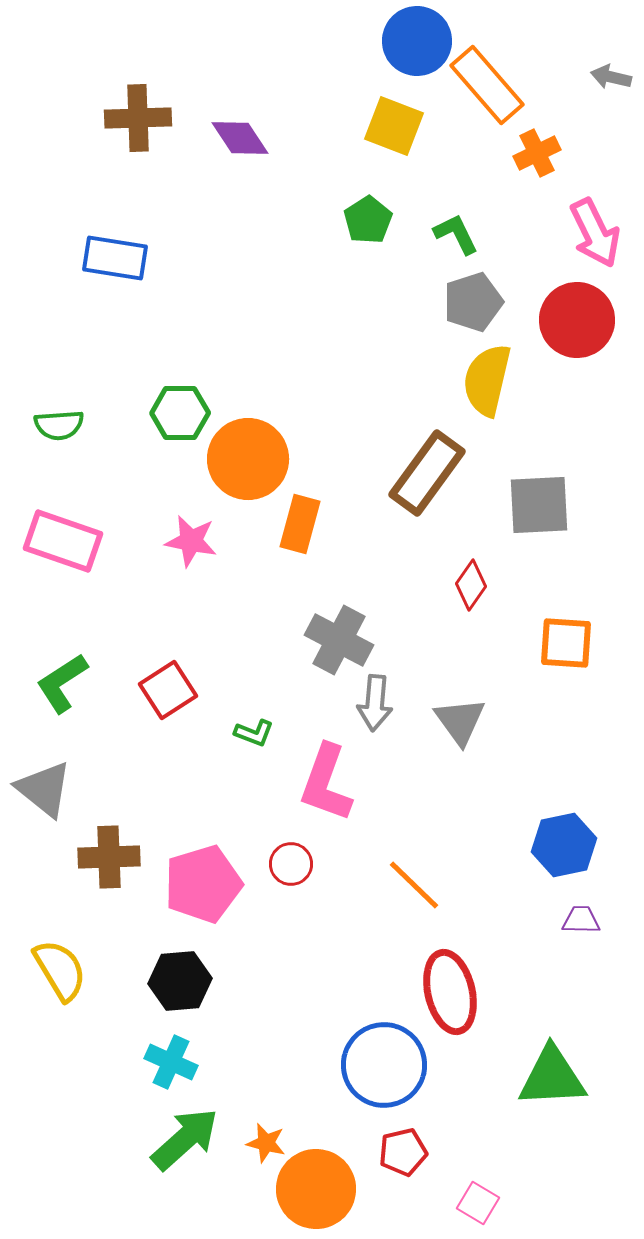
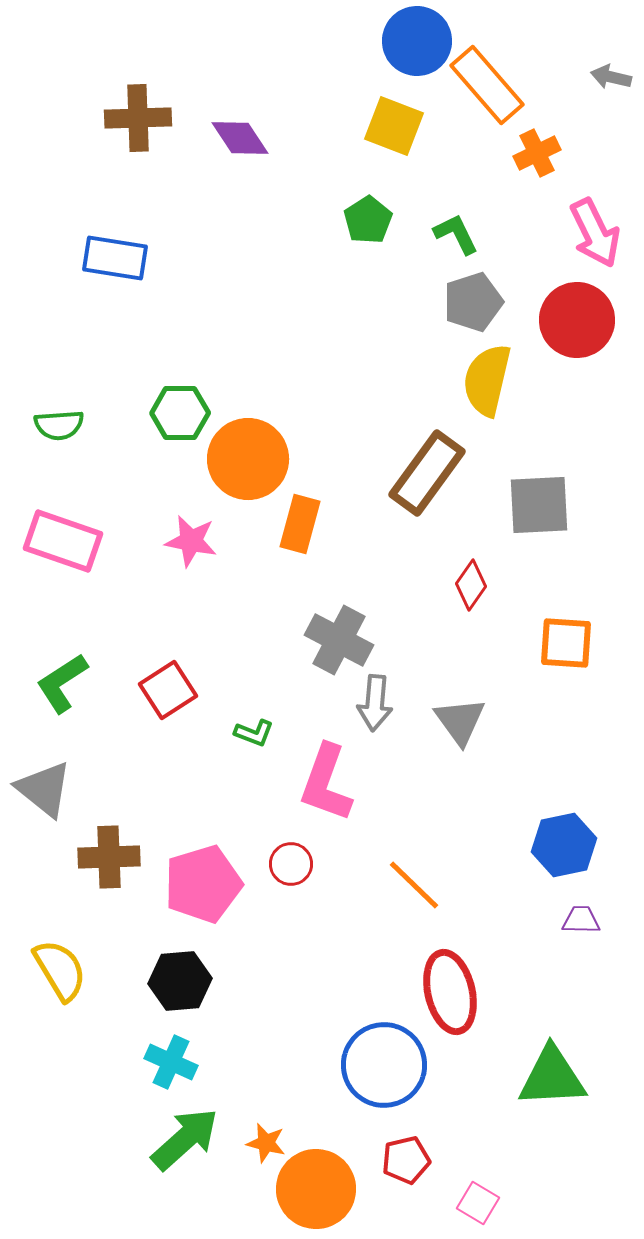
red pentagon at (403, 1152): moved 3 px right, 8 px down
